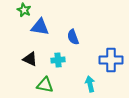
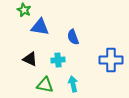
cyan arrow: moved 17 px left
